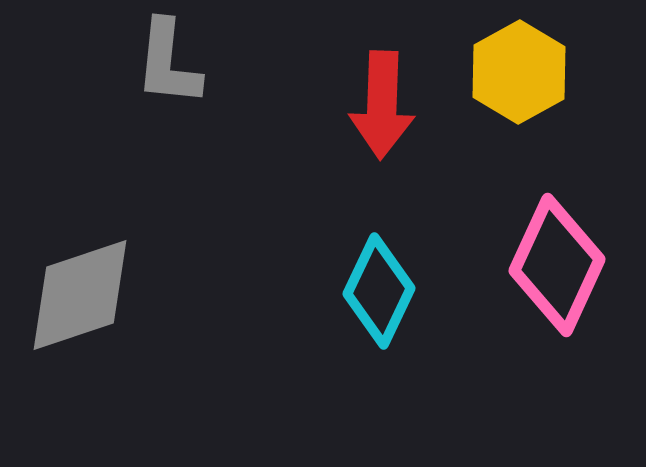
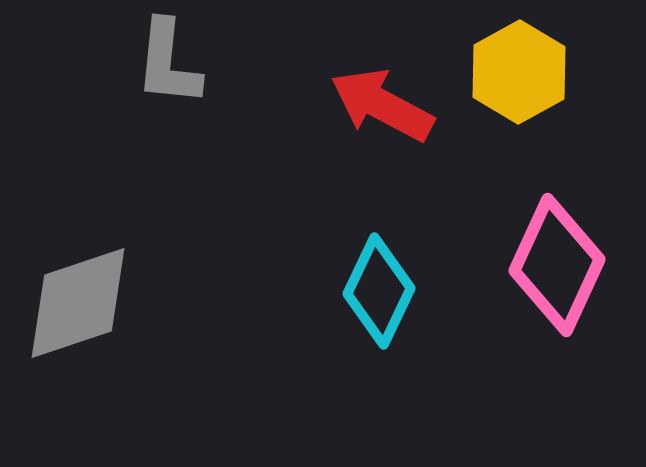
red arrow: rotated 116 degrees clockwise
gray diamond: moved 2 px left, 8 px down
